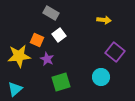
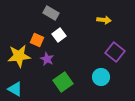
green square: moved 2 px right; rotated 18 degrees counterclockwise
cyan triangle: rotated 49 degrees counterclockwise
